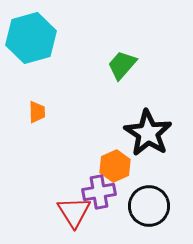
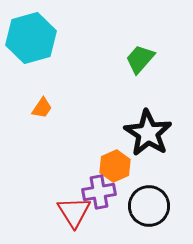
green trapezoid: moved 18 px right, 6 px up
orange trapezoid: moved 5 px right, 4 px up; rotated 35 degrees clockwise
